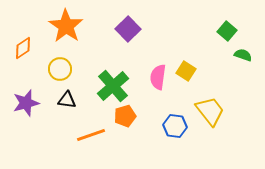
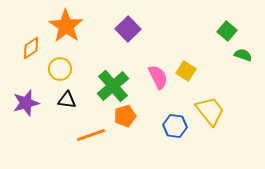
orange diamond: moved 8 px right
pink semicircle: rotated 145 degrees clockwise
